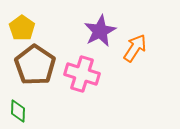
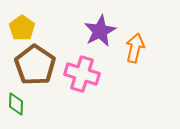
orange arrow: rotated 20 degrees counterclockwise
green diamond: moved 2 px left, 7 px up
